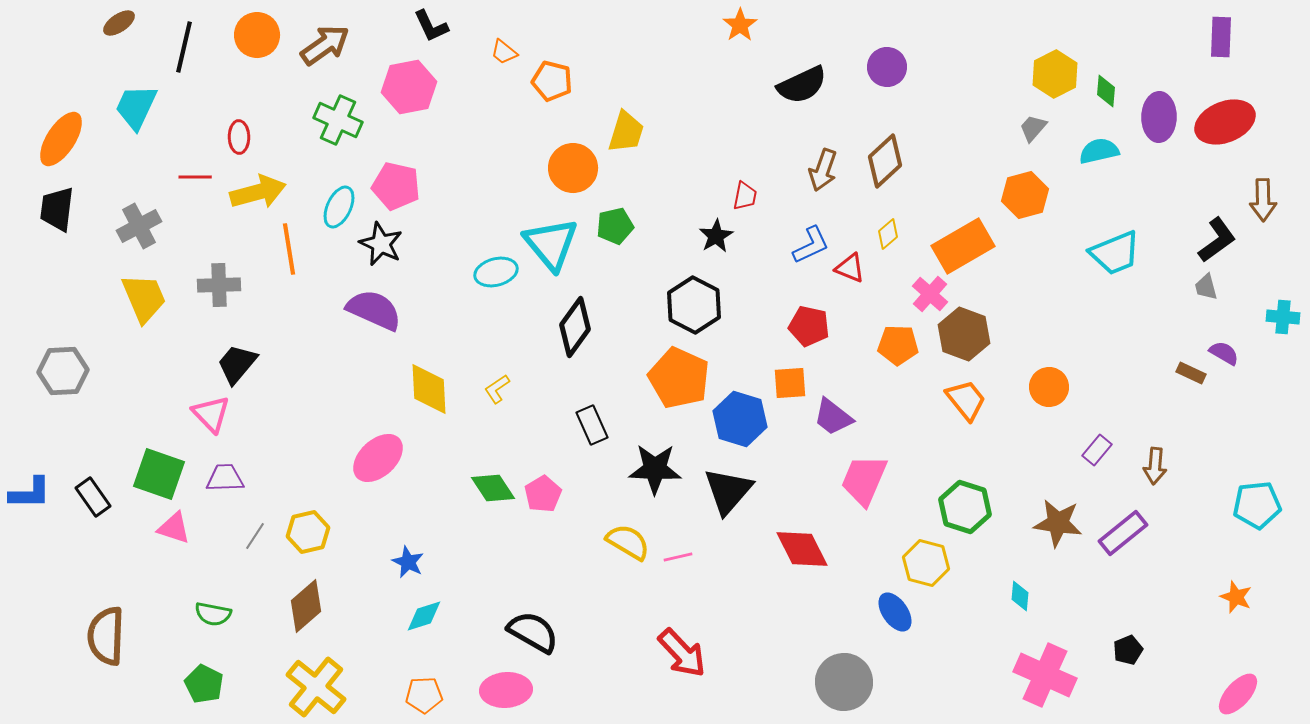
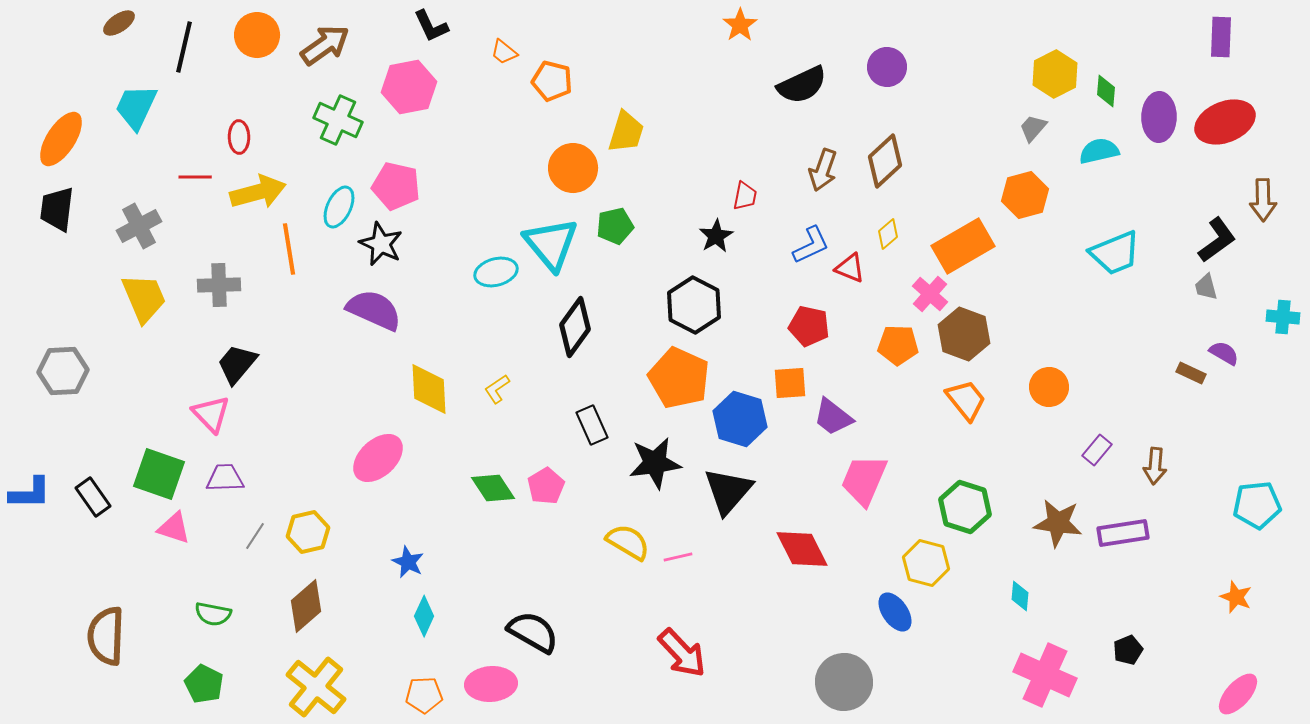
black star at (655, 469): moved 6 px up; rotated 10 degrees counterclockwise
pink pentagon at (543, 494): moved 3 px right, 8 px up
purple rectangle at (1123, 533): rotated 30 degrees clockwise
cyan diamond at (424, 616): rotated 48 degrees counterclockwise
pink ellipse at (506, 690): moved 15 px left, 6 px up
